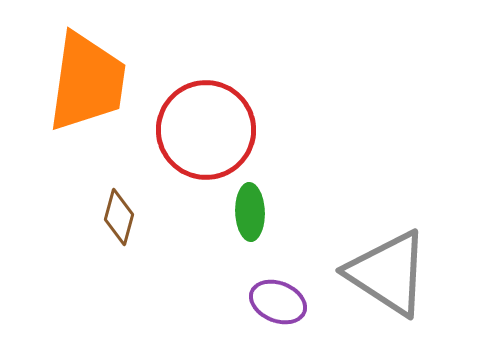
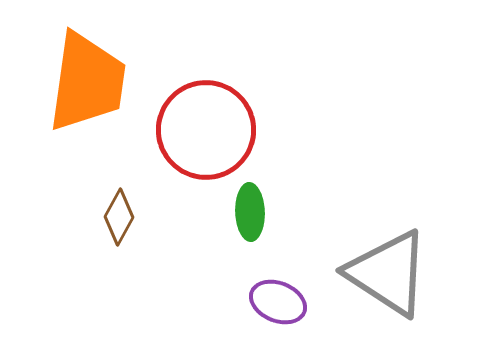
brown diamond: rotated 14 degrees clockwise
